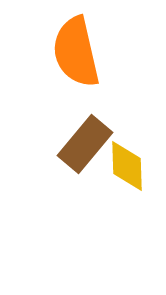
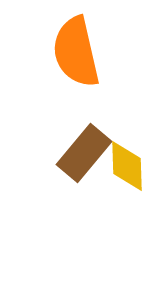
brown rectangle: moved 1 px left, 9 px down
